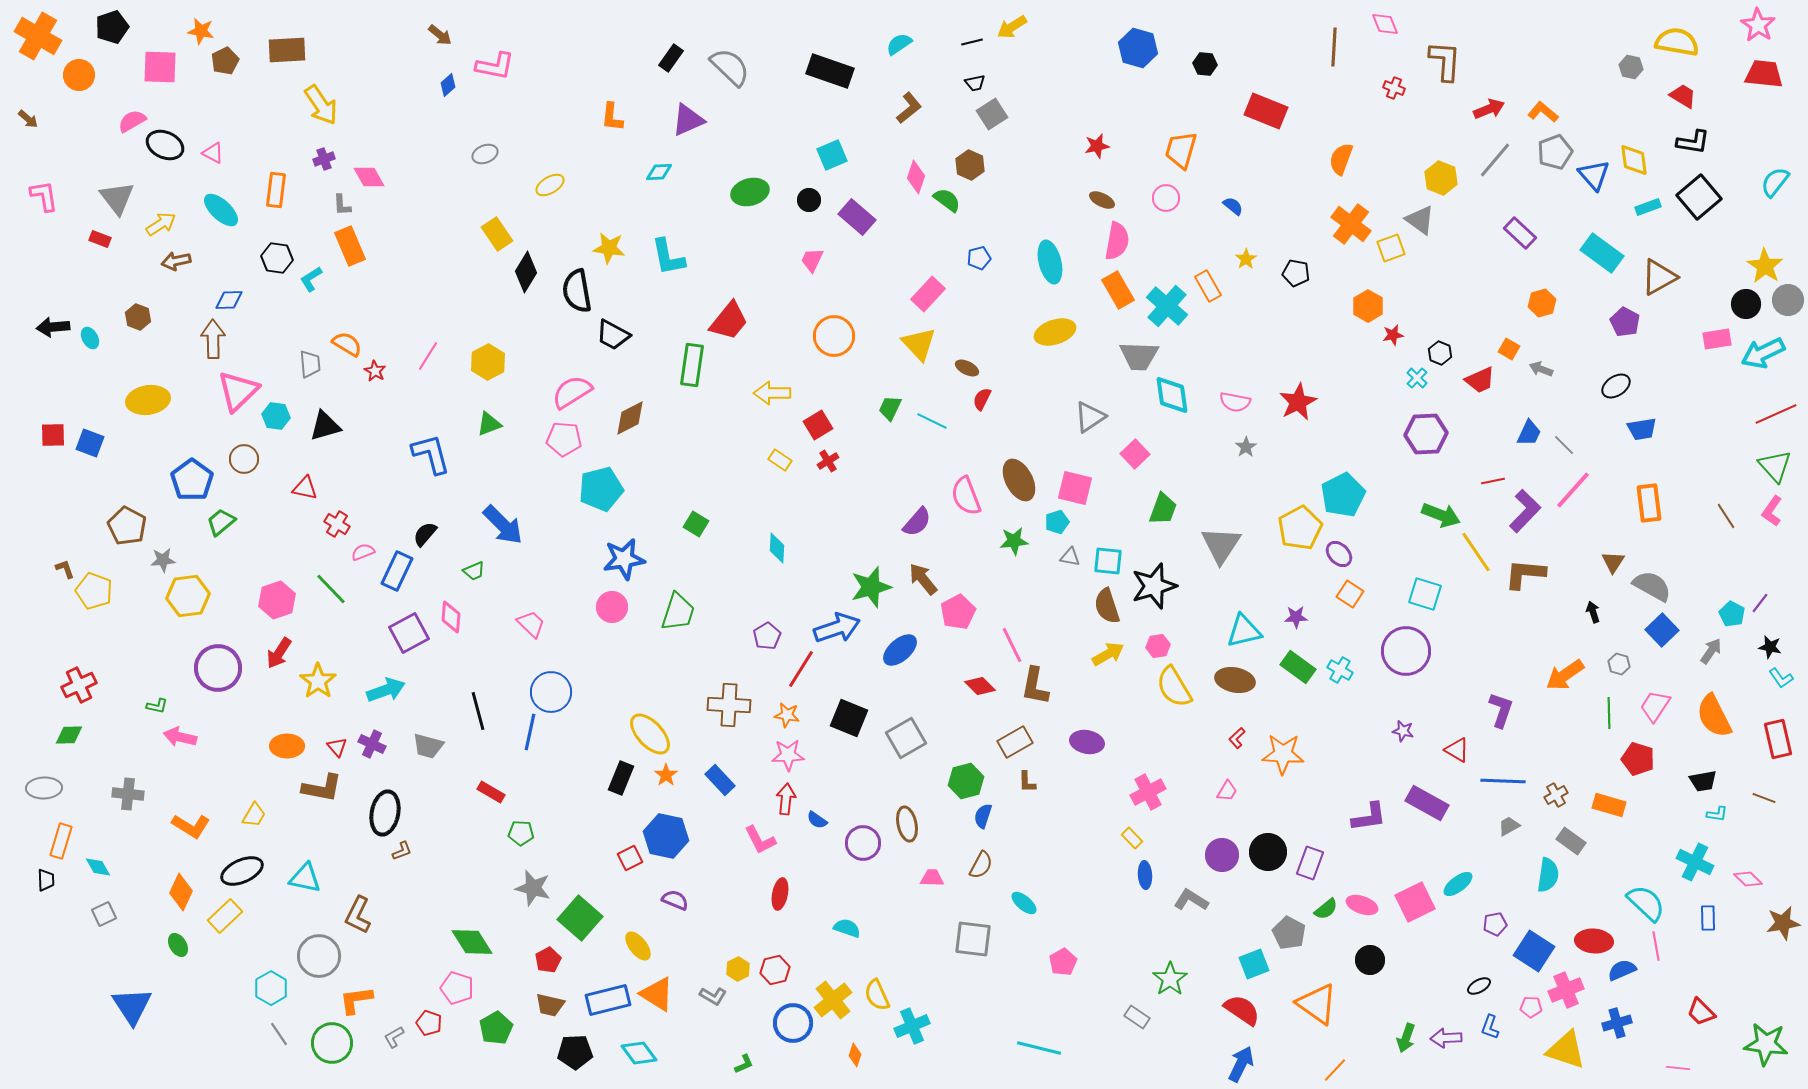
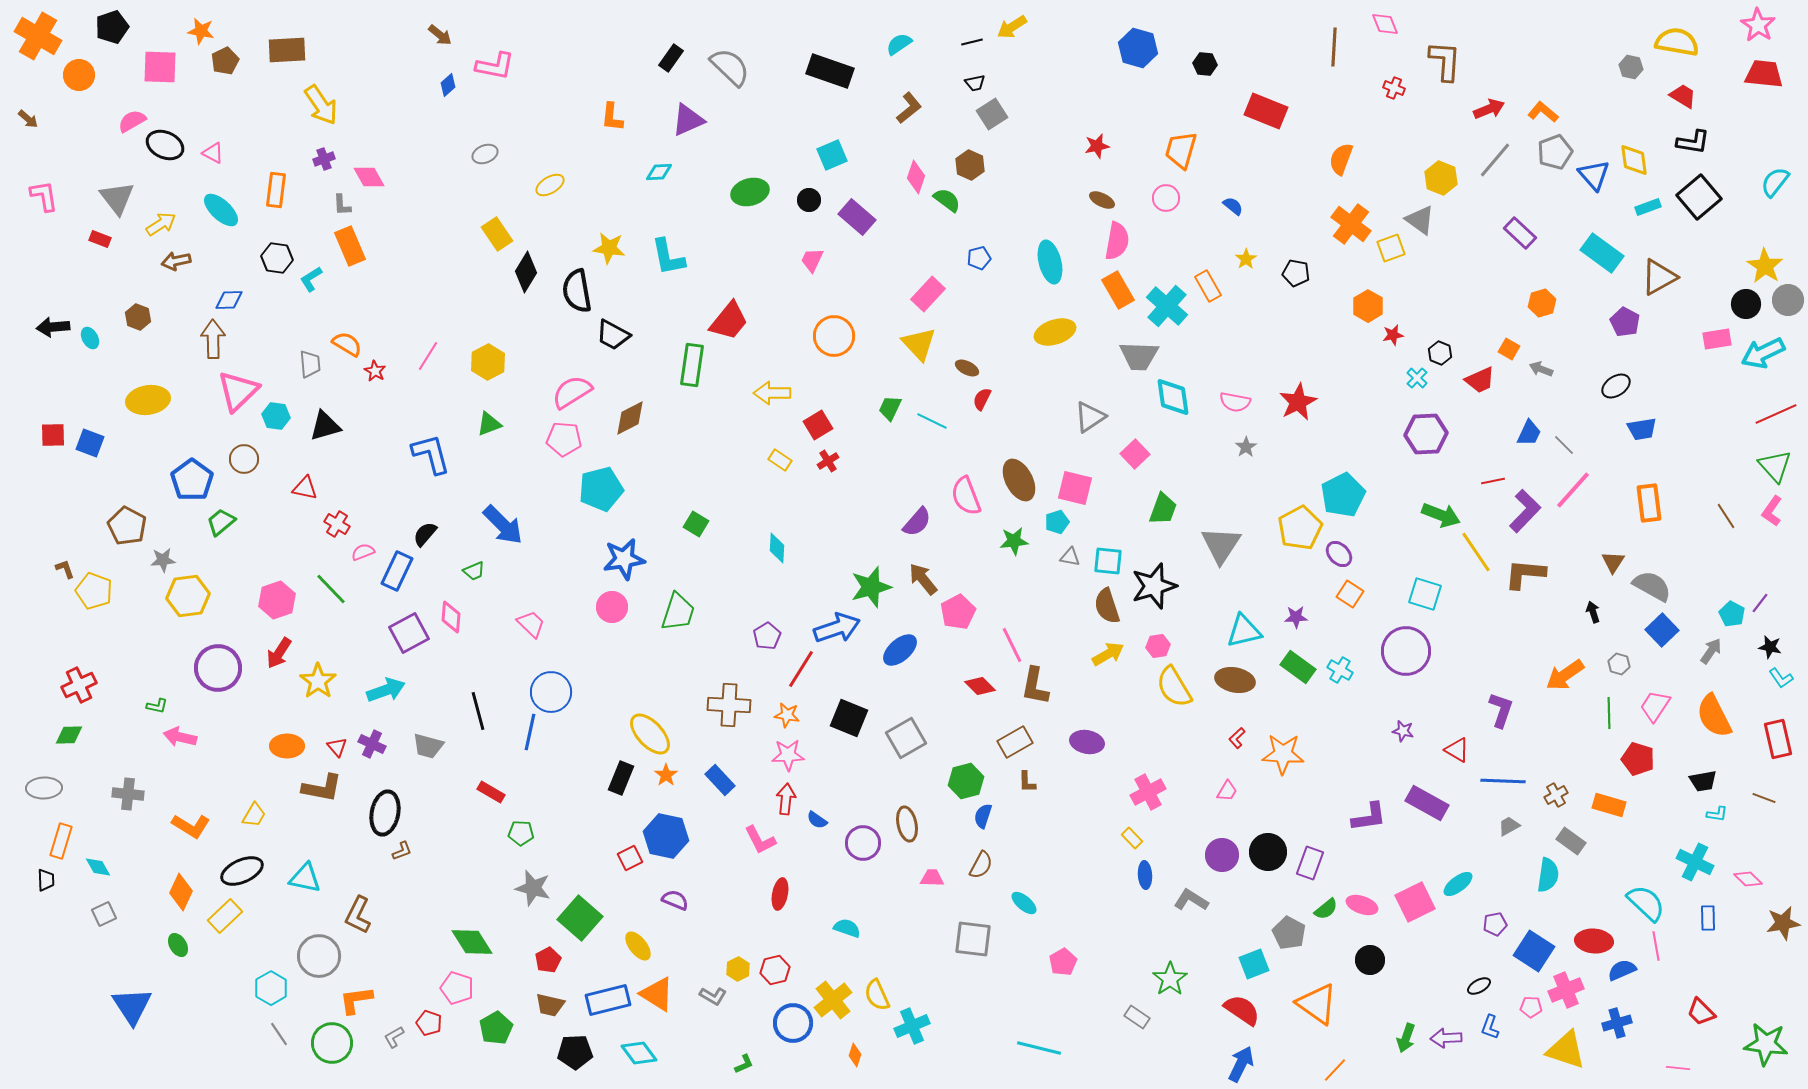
cyan diamond at (1172, 395): moved 1 px right, 2 px down
